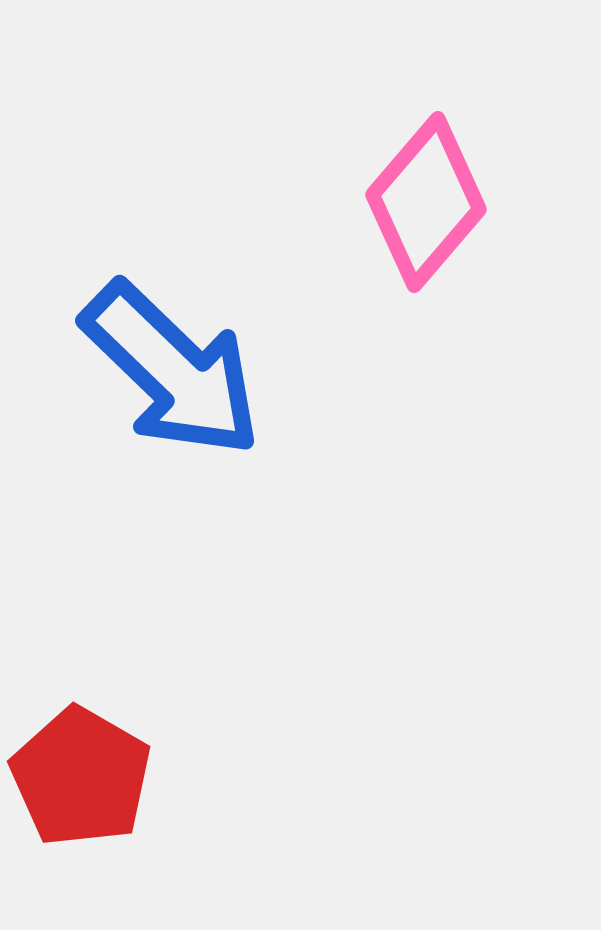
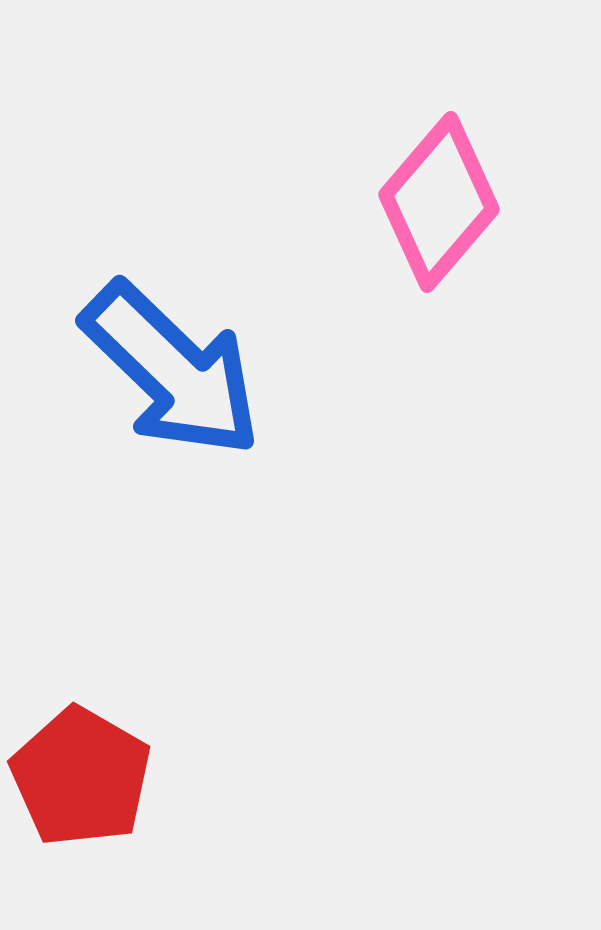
pink diamond: moved 13 px right
